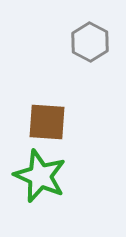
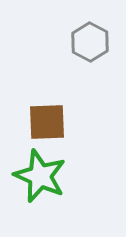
brown square: rotated 6 degrees counterclockwise
